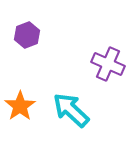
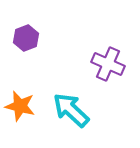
purple hexagon: moved 1 px left, 3 px down
orange star: rotated 24 degrees counterclockwise
